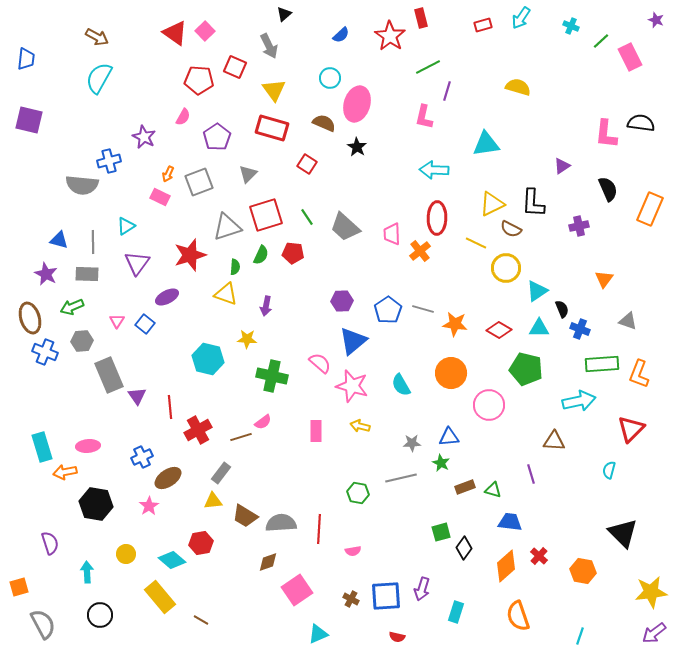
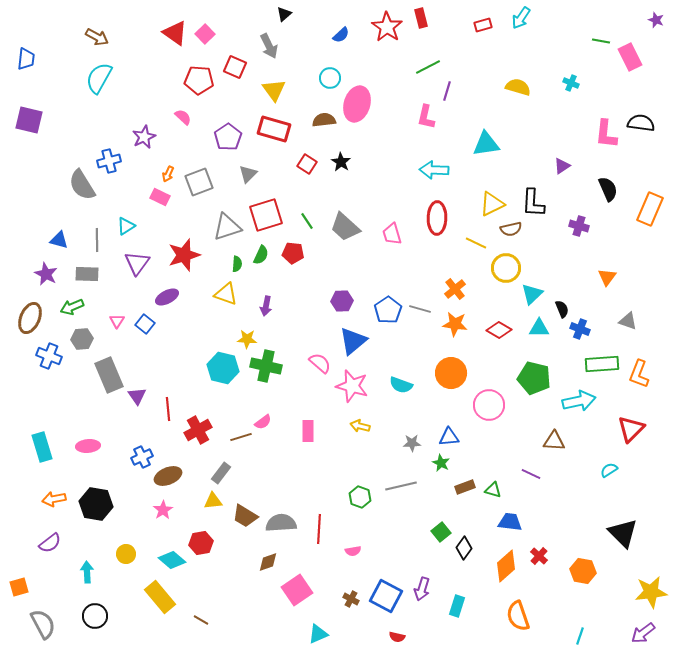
cyan cross at (571, 26): moved 57 px down
pink square at (205, 31): moved 3 px down
red star at (390, 36): moved 3 px left, 9 px up
green line at (601, 41): rotated 54 degrees clockwise
pink semicircle at (183, 117): rotated 78 degrees counterclockwise
pink L-shape at (424, 117): moved 2 px right
brown semicircle at (324, 123): moved 3 px up; rotated 30 degrees counterclockwise
red rectangle at (272, 128): moved 2 px right, 1 px down
purple star at (144, 137): rotated 20 degrees clockwise
purple pentagon at (217, 137): moved 11 px right
black star at (357, 147): moved 16 px left, 15 px down
gray semicircle at (82, 185): rotated 52 degrees clockwise
green line at (307, 217): moved 4 px down
purple cross at (579, 226): rotated 30 degrees clockwise
brown semicircle at (511, 229): rotated 40 degrees counterclockwise
pink trapezoid at (392, 234): rotated 15 degrees counterclockwise
gray line at (93, 242): moved 4 px right, 2 px up
orange cross at (420, 251): moved 35 px right, 38 px down
red star at (190, 255): moved 6 px left
green semicircle at (235, 267): moved 2 px right, 3 px up
orange triangle at (604, 279): moved 3 px right, 2 px up
cyan triangle at (537, 291): moved 5 px left, 3 px down; rotated 10 degrees counterclockwise
gray line at (423, 309): moved 3 px left
brown ellipse at (30, 318): rotated 40 degrees clockwise
gray hexagon at (82, 341): moved 2 px up
blue cross at (45, 352): moved 4 px right, 4 px down
cyan hexagon at (208, 359): moved 15 px right, 9 px down
green pentagon at (526, 369): moved 8 px right, 9 px down
green cross at (272, 376): moved 6 px left, 10 px up
cyan semicircle at (401, 385): rotated 40 degrees counterclockwise
red line at (170, 407): moved 2 px left, 2 px down
pink rectangle at (316, 431): moved 8 px left
cyan semicircle at (609, 470): rotated 42 degrees clockwise
orange arrow at (65, 472): moved 11 px left, 27 px down
purple line at (531, 474): rotated 48 degrees counterclockwise
brown ellipse at (168, 478): moved 2 px up; rotated 12 degrees clockwise
gray line at (401, 478): moved 8 px down
green hexagon at (358, 493): moved 2 px right, 4 px down; rotated 10 degrees clockwise
pink star at (149, 506): moved 14 px right, 4 px down
green square at (441, 532): rotated 24 degrees counterclockwise
purple semicircle at (50, 543): rotated 70 degrees clockwise
blue square at (386, 596): rotated 32 degrees clockwise
cyan rectangle at (456, 612): moved 1 px right, 6 px up
black circle at (100, 615): moved 5 px left, 1 px down
purple arrow at (654, 633): moved 11 px left
